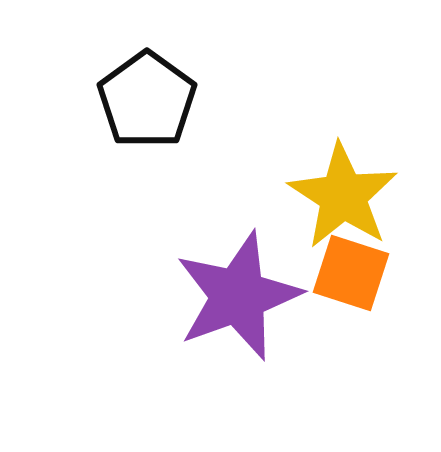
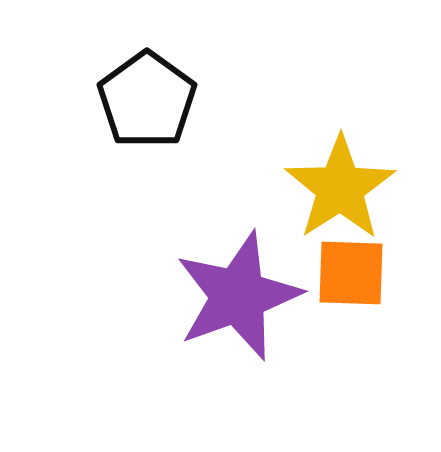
yellow star: moved 3 px left, 8 px up; rotated 6 degrees clockwise
orange square: rotated 16 degrees counterclockwise
